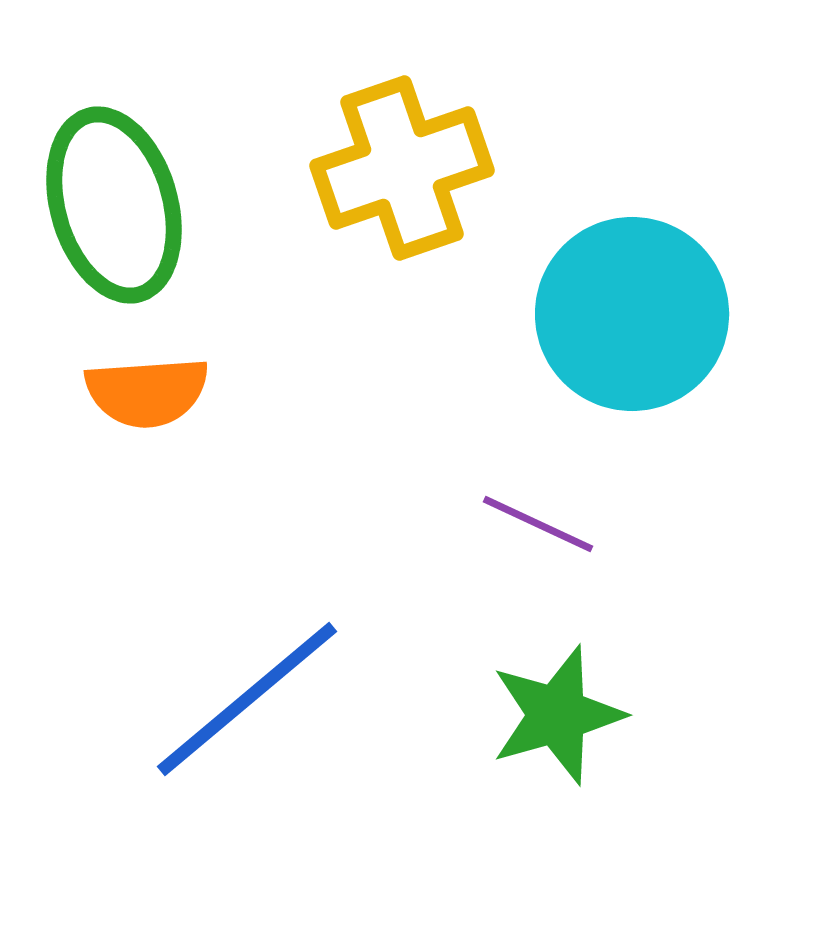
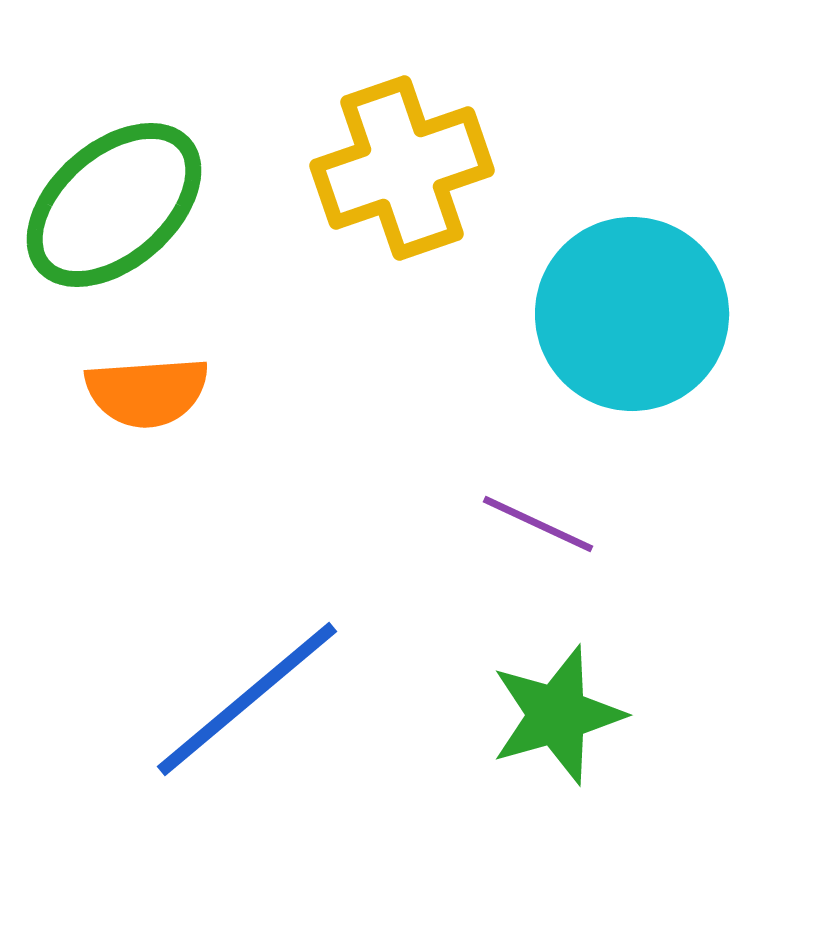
green ellipse: rotated 65 degrees clockwise
